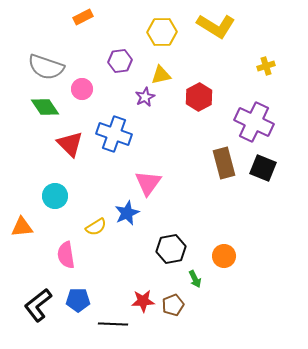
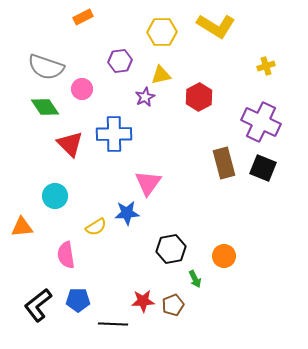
purple cross: moved 7 px right
blue cross: rotated 20 degrees counterclockwise
blue star: rotated 20 degrees clockwise
